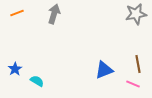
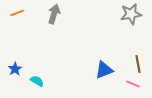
gray star: moved 5 px left
